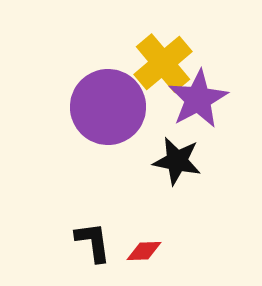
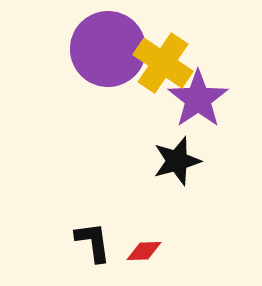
yellow cross: rotated 16 degrees counterclockwise
purple star: rotated 6 degrees counterclockwise
purple circle: moved 58 px up
black star: rotated 27 degrees counterclockwise
